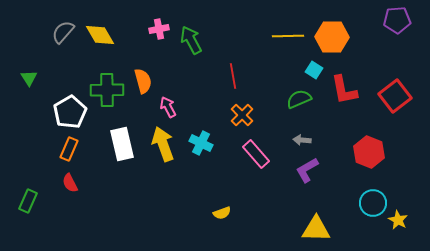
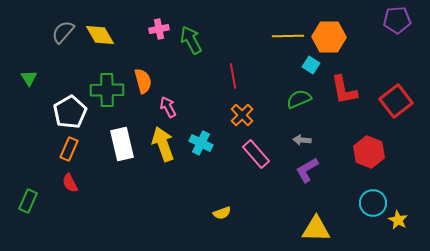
orange hexagon: moved 3 px left
cyan square: moved 3 px left, 5 px up
red square: moved 1 px right, 5 px down
